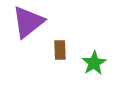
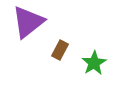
brown rectangle: rotated 30 degrees clockwise
